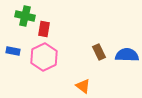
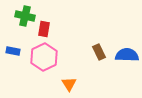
orange triangle: moved 14 px left, 2 px up; rotated 21 degrees clockwise
